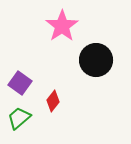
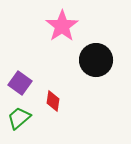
red diamond: rotated 30 degrees counterclockwise
